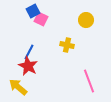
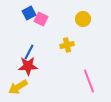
blue square: moved 4 px left, 2 px down
yellow circle: moved 3 px left, 1 px up
yellow cross: rotated 24 degrees counterclockwise
red star: rotated 30 degrees counterclockwise
yellow arrow: rotated 72 degrees counterclockwise
